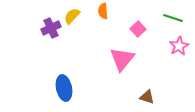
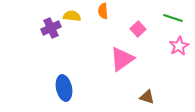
yellow semicircle: rotated 54 degrees clockwise
pink triangle: rotated 16 degrees clockwise
